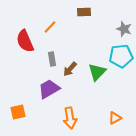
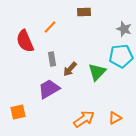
orange arrow: moved 14 px right, 1 px down; rotated 115 degrees counterclockwise
